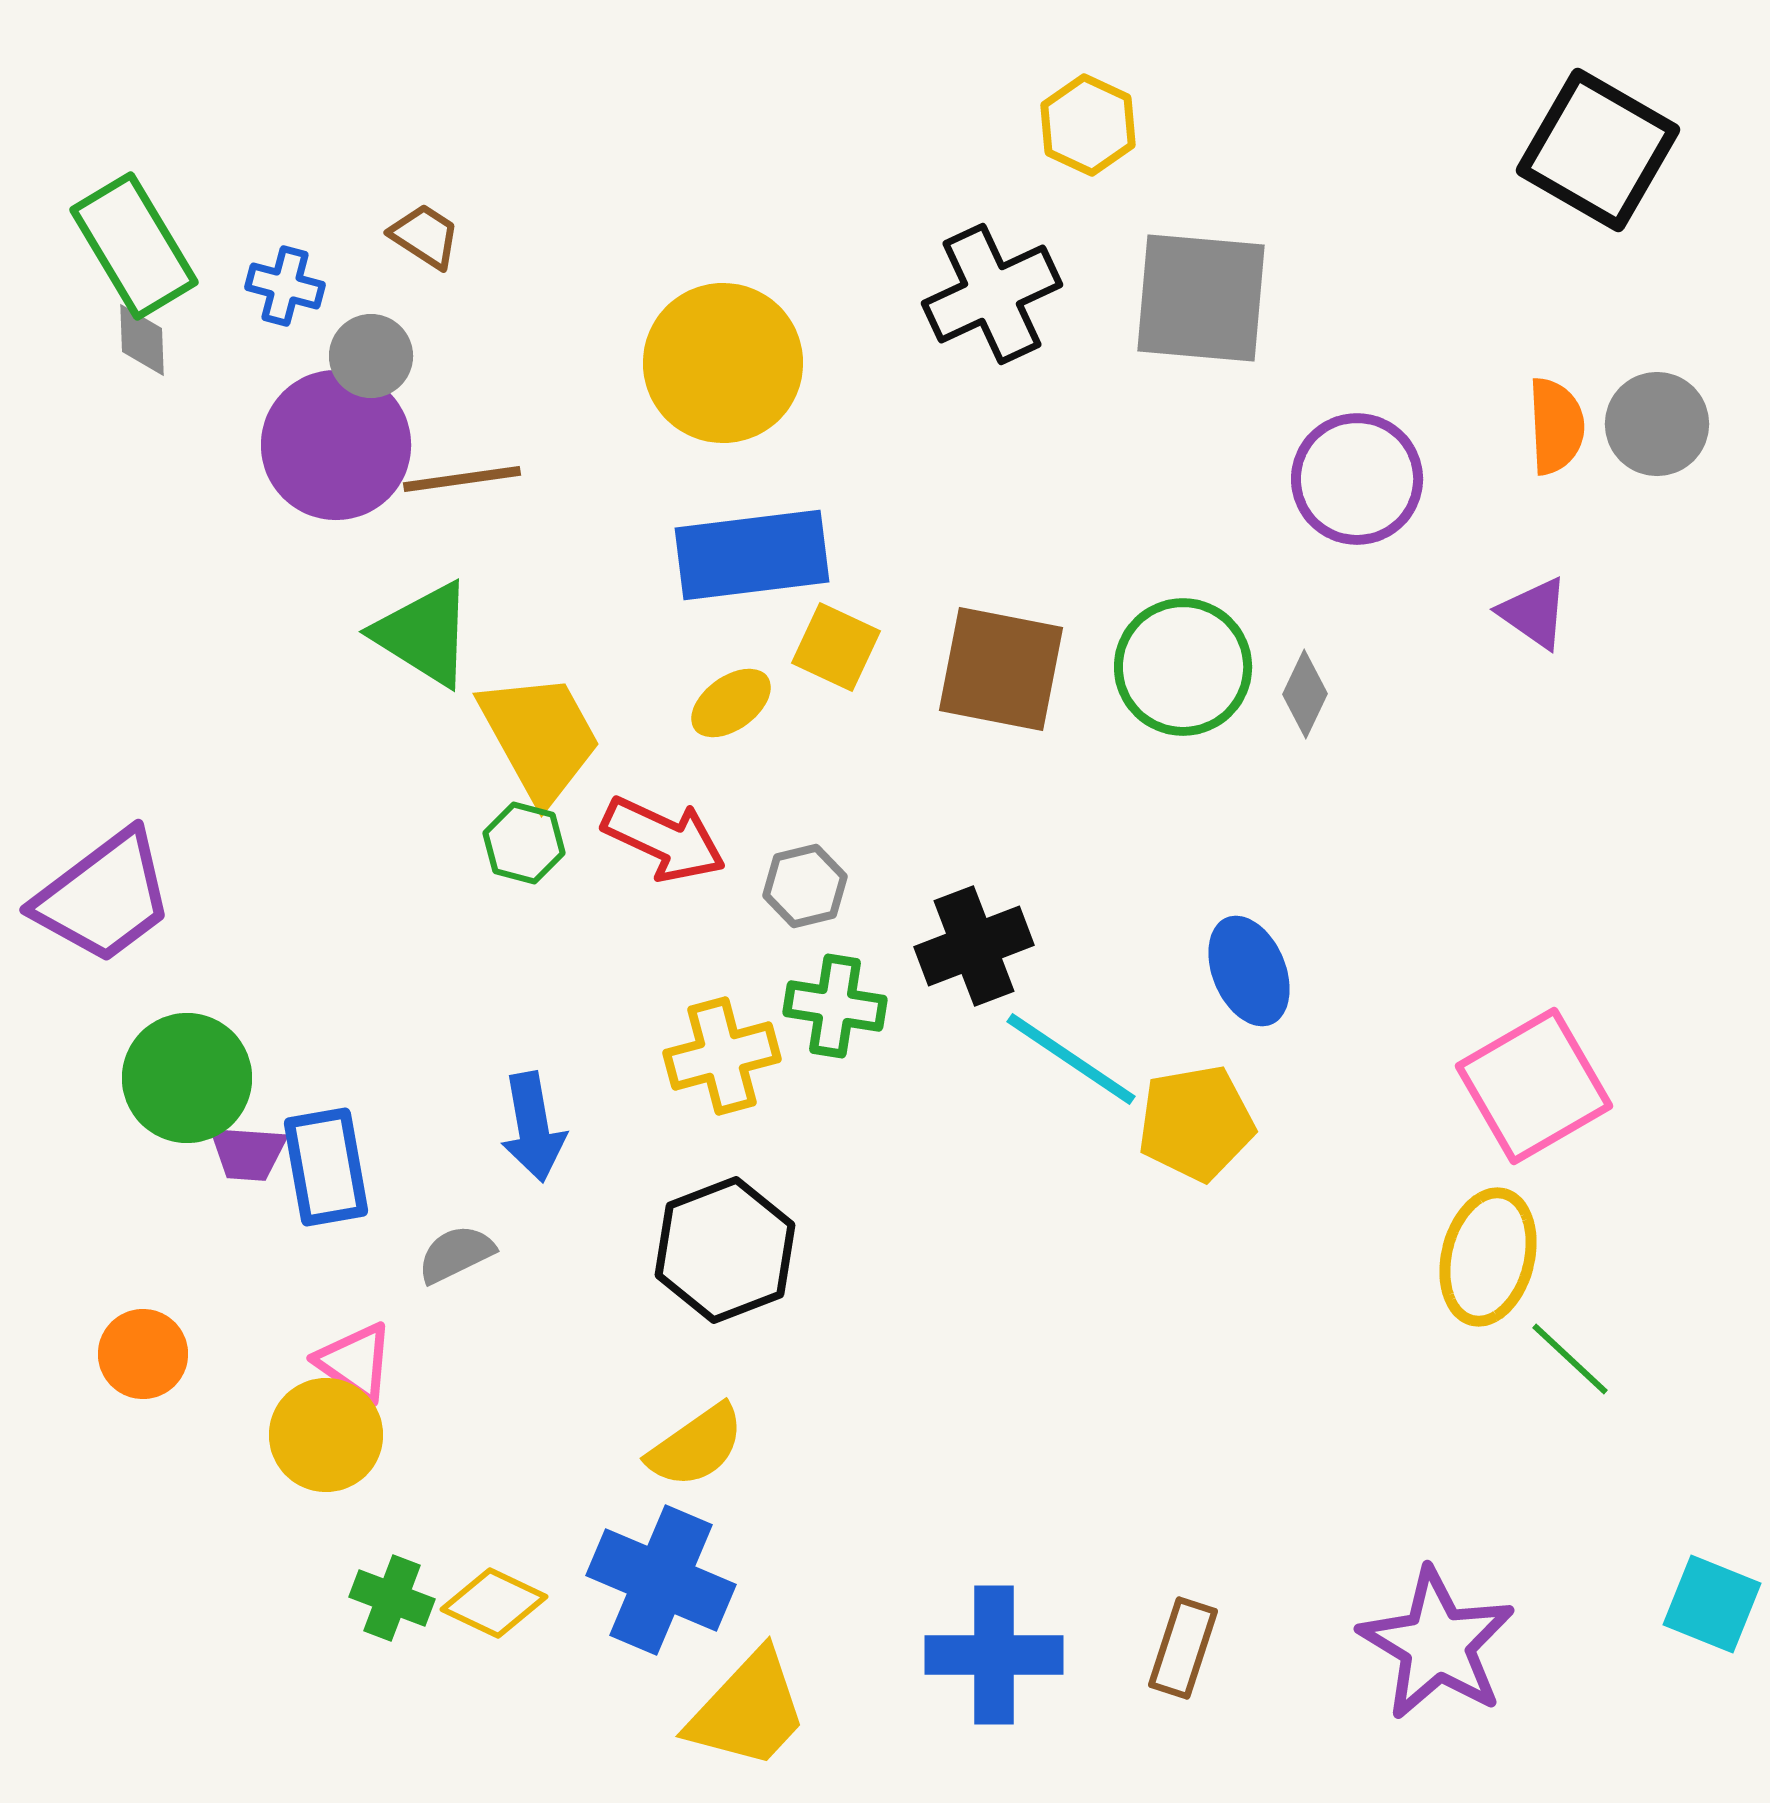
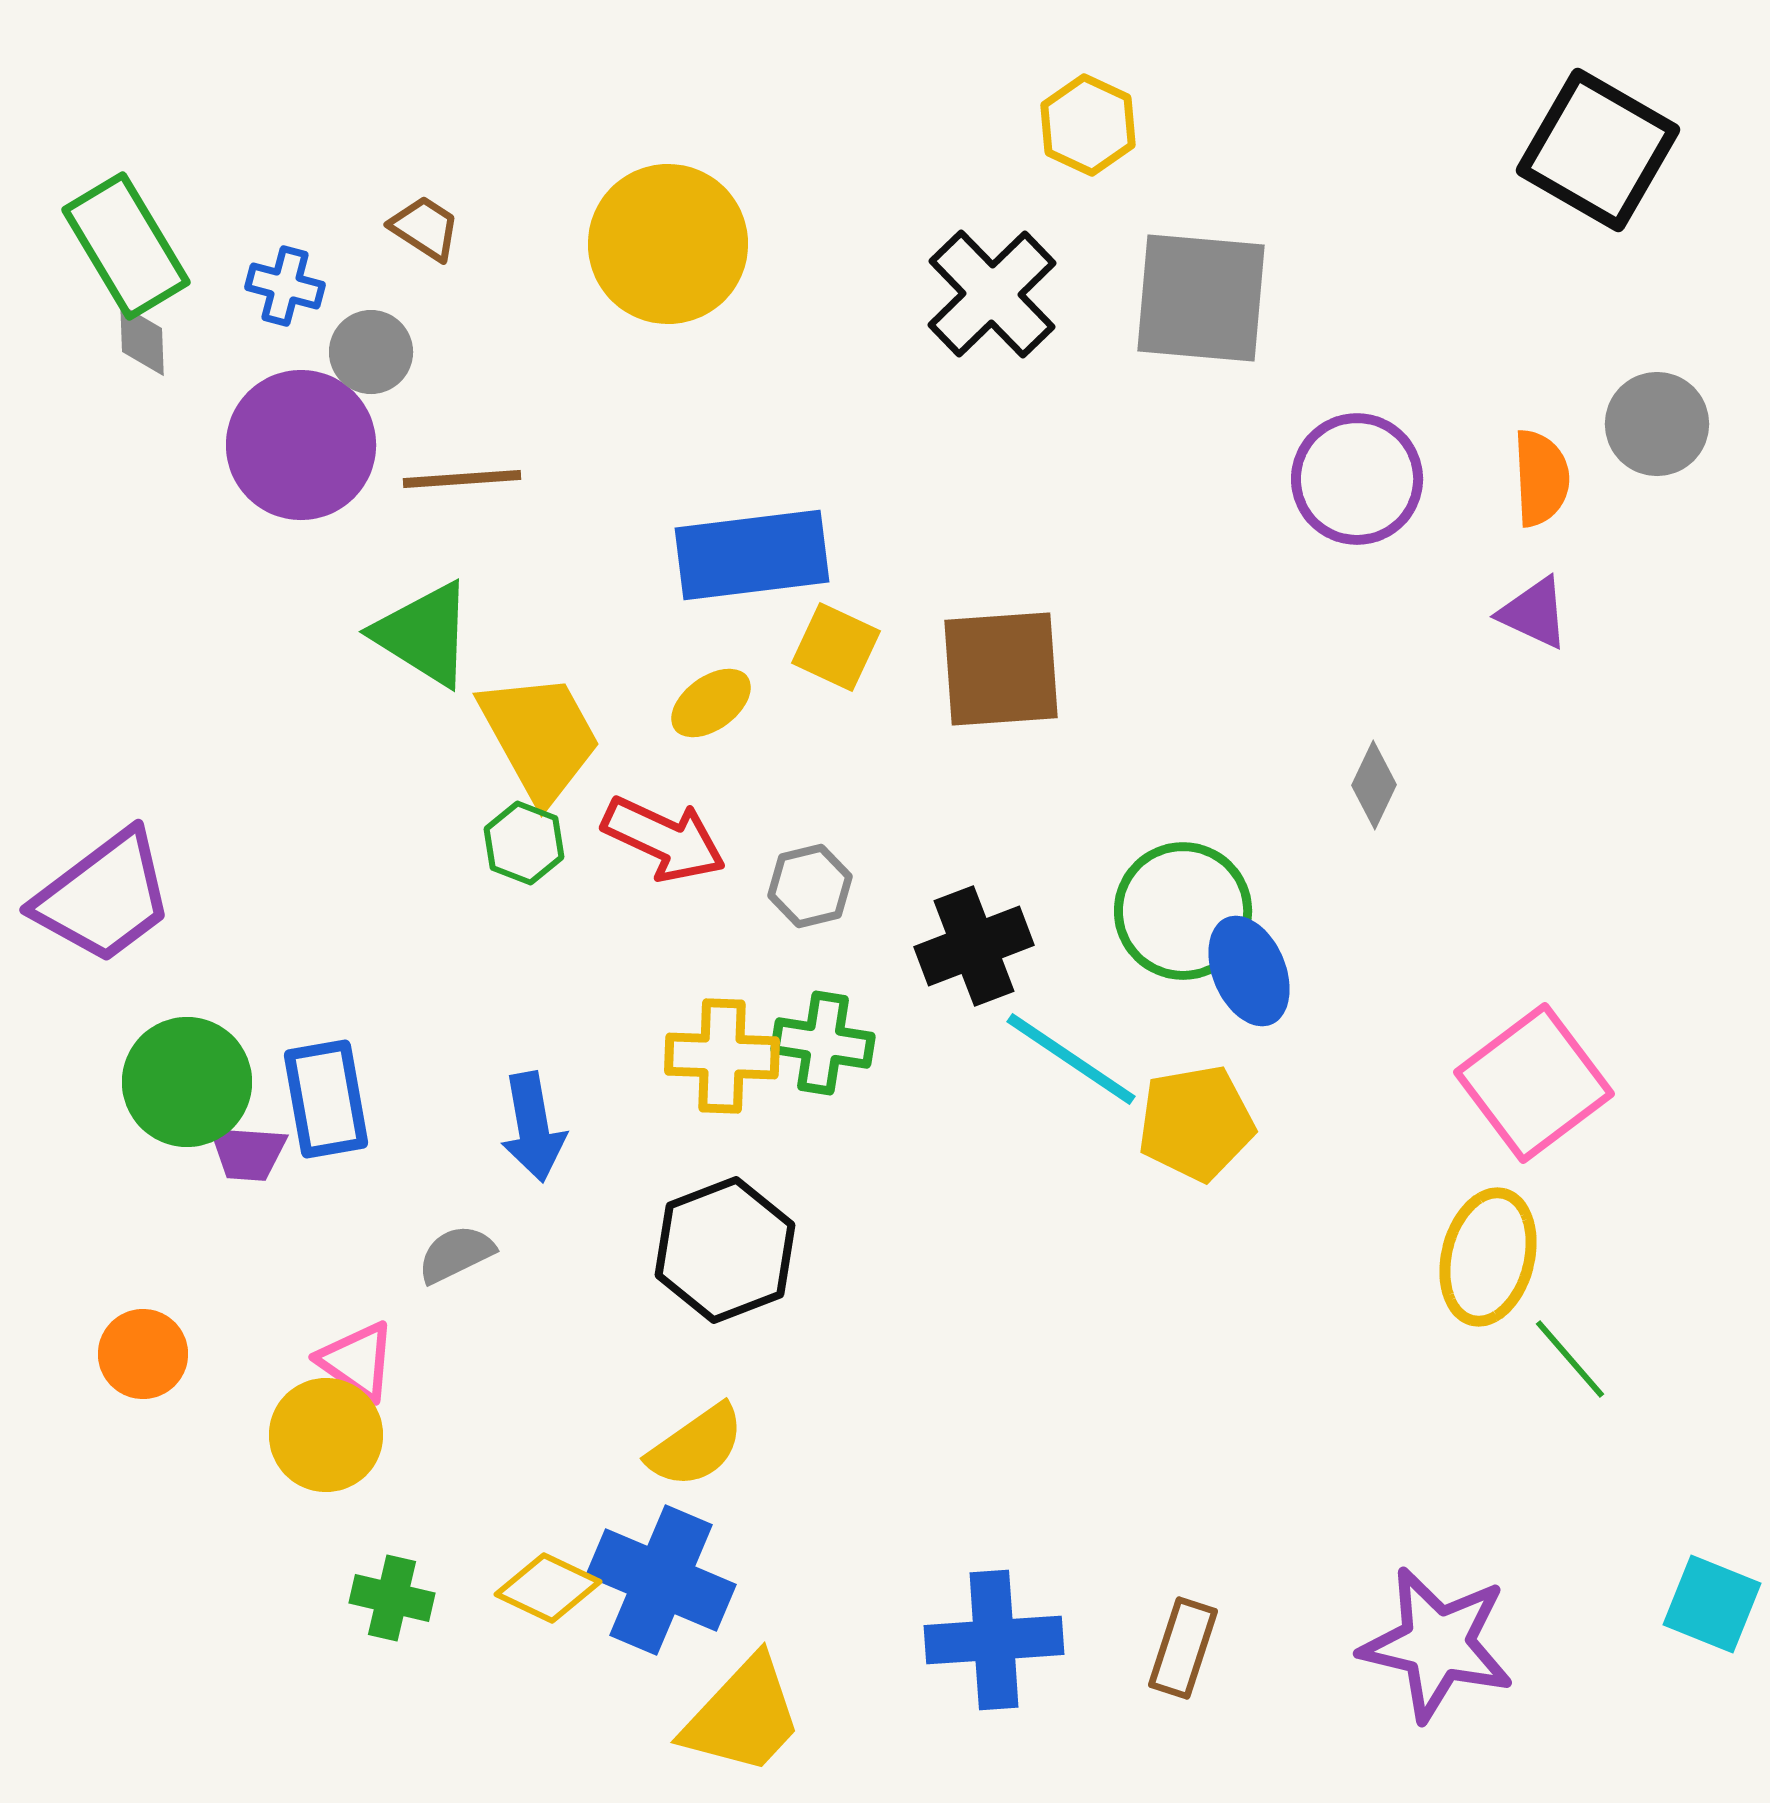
brown trapezoid at (425, 236): moved 8 px up
green rectangle at (134, 246): moved 8 px left
black cross at (992, 294): rotated 19 degrees counterclockwise
gray circle at (371, 356): moved 4 px up
yellow circle at (723, 363): moved 55 px left, 119 px up
orange semicircle at (1556, 426): moved 15 px left, 52 px down
purple circle at (336, 445): moved 35 px left
brown line at (462, 479): rotated 4 degrees clockwise
purple triangle at (1534, 613): rotated 10 degrees counterclockwise
green circle at (1183, 667): moved 244 px down
brown square at (1001, 669): rotated 15 degrees counterclockwise
gray diamond at (1305, 694): moved 69 px right, 91 px down
yellow ellipse at (731, 703): moved 20 px left
green hexagon at (524, 843): rotated 6 degrees clockwise
gray hexagon at (805, 886): moved 5 px right
green cross at (835, 1006): moved 12 px left, 37 px down
yellow cross at (722, 1056): rotated 17 degrees clockwise
green circle at (187, 1078): moved 4 px down
pink square at (1534, 1086): moved 3 px up; rotated 7 degrees counterclockwise
blue rectangle at (326, 1167): moved 68 px up
green line at (1570, 1359): rotated 6 degrees clockwise
pink triangle at (355, 1362): moved 2 px right, 1 px up
green cross at (392, 1598): rotated 8 degrees counterclockwise
yellow diamond at (494, 1603): moved 54 px right, 15 px up
purple star at (1437, 1644): rotated 18 degrees counterclockwise
blue cross at (994, 1655): moved 15 px up; rotated 4 degrees counterclockwise
yellow trapezoid at (748, 1710): moved 5 px left, 6 px down
